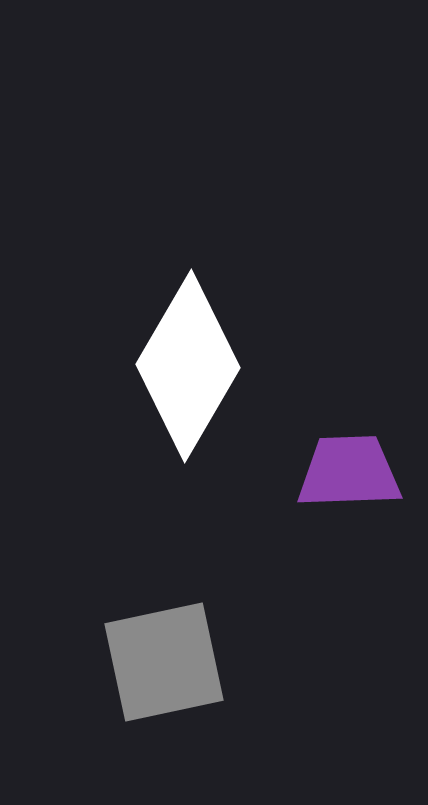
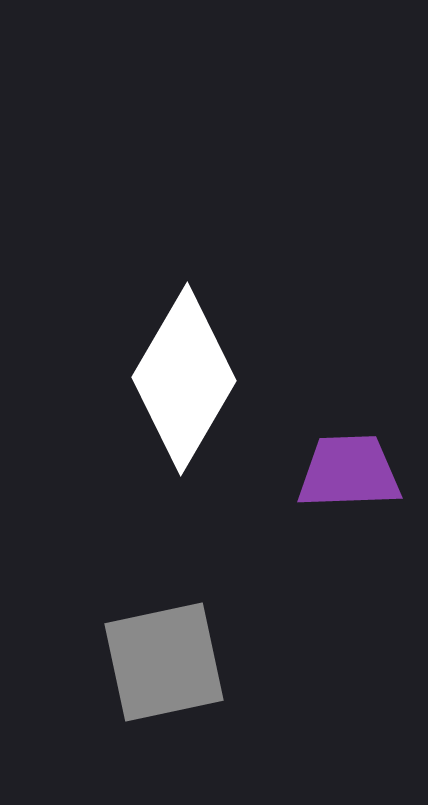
white diamond: moved 4 px left, 13 px down
